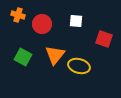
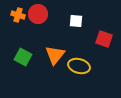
red circle: moved 4 px left, 10 px up
